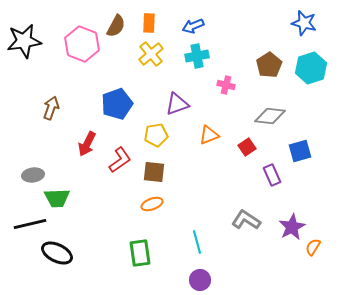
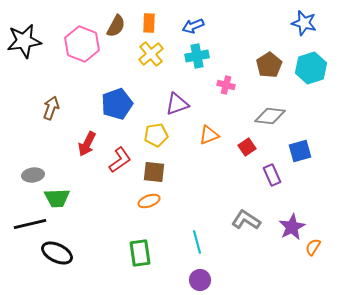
orange ellipse: moved 3 px left, 3 px up
